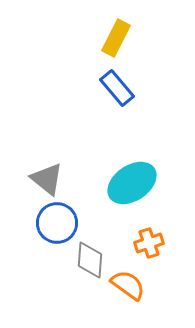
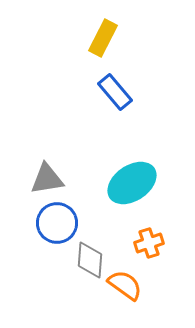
yellow rectangle: moved 13 px left
blue rectangle: moved 2 px left, 4 px down
gray triangle: rotated 48 degrees counterclockwise
orange semicircle: moved 3 px left
